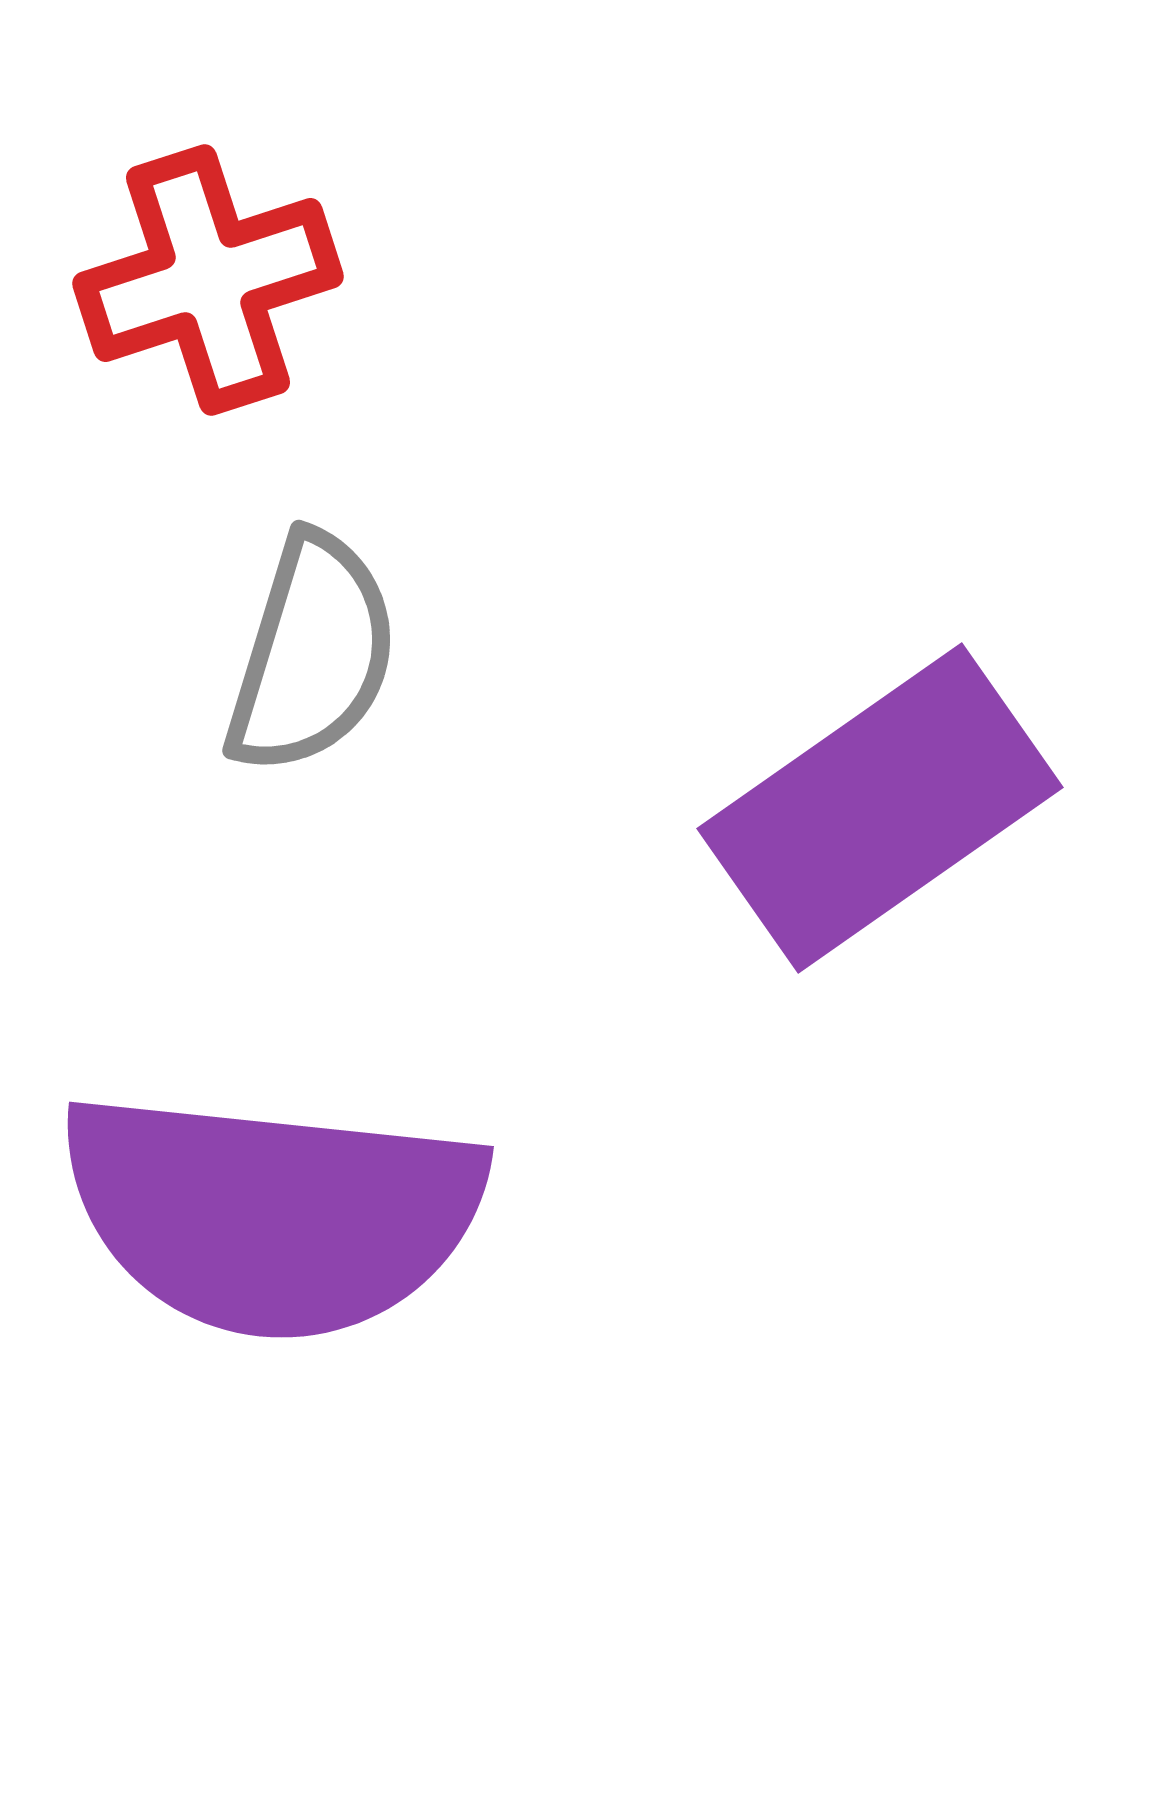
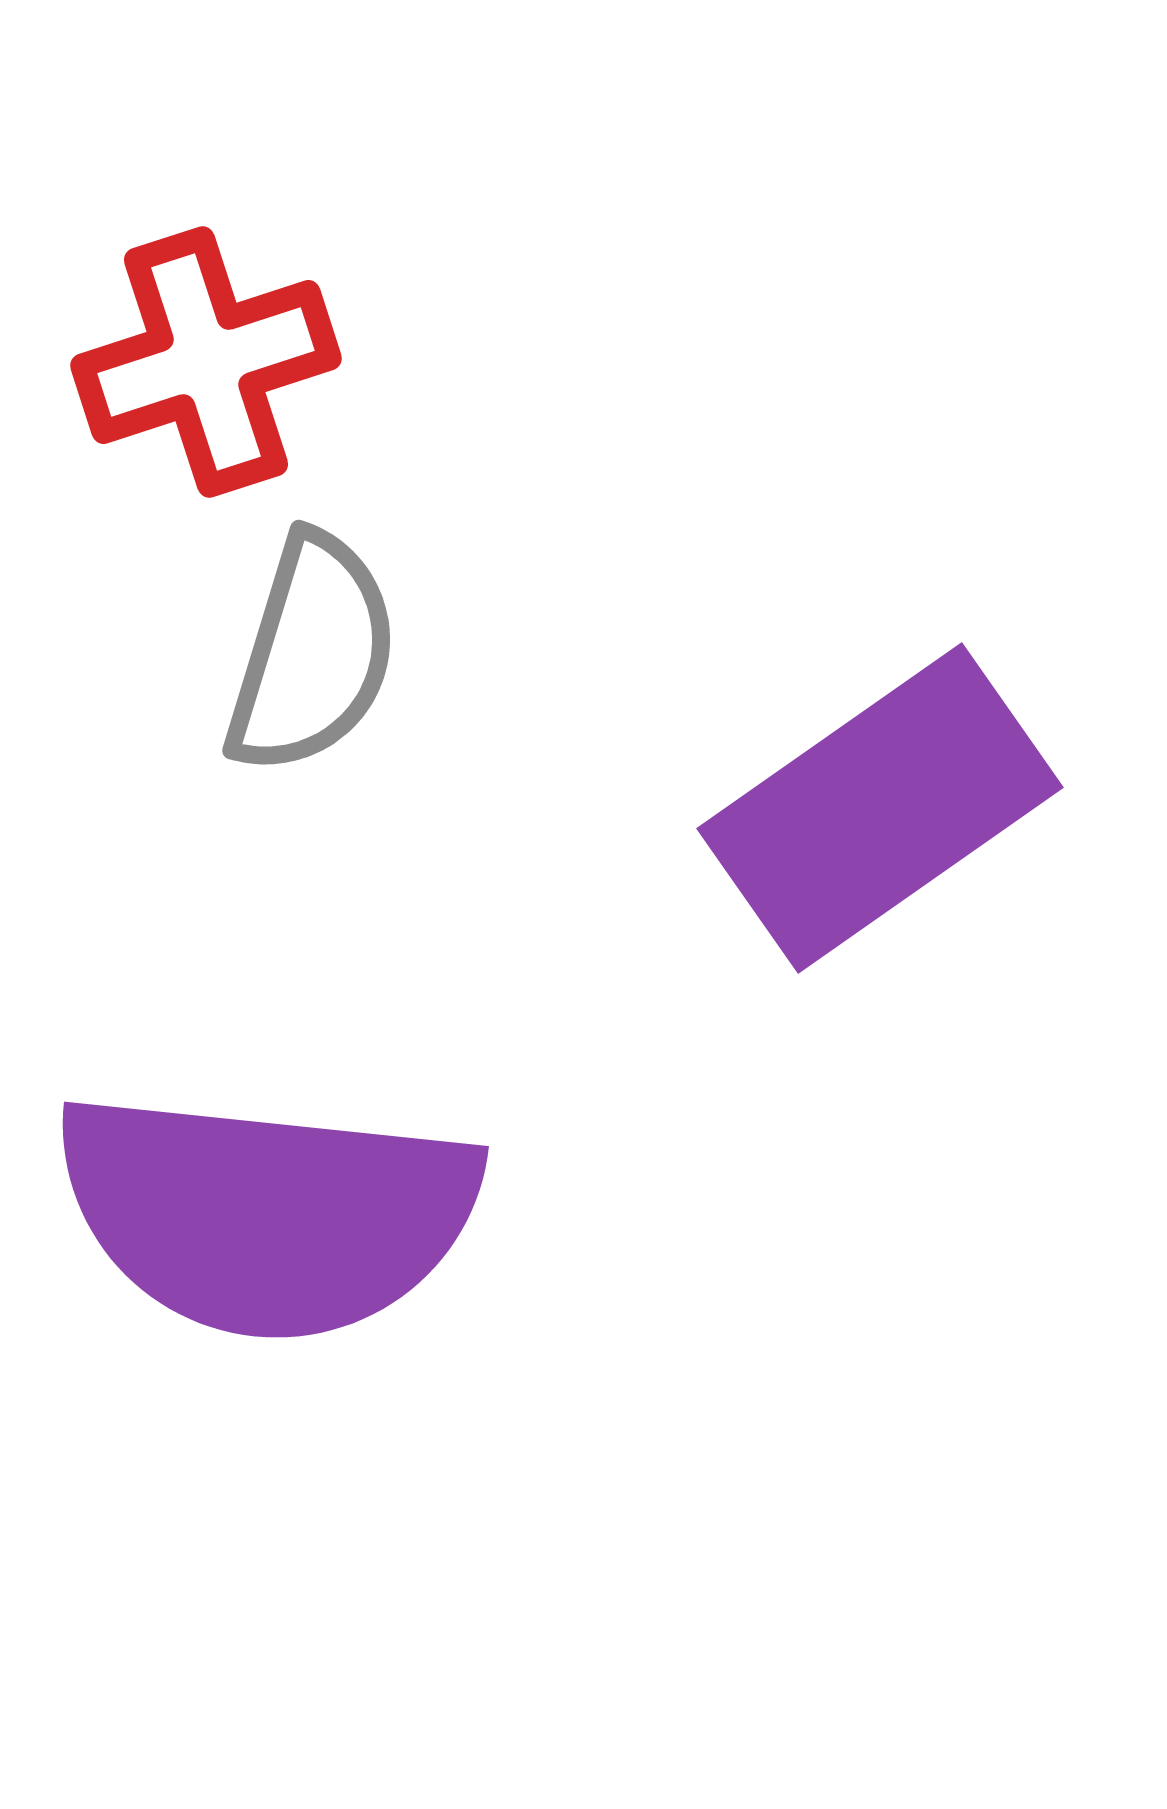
red cross: moved 2 px left, 82 px down
purple semicircle: moved 5 px left
